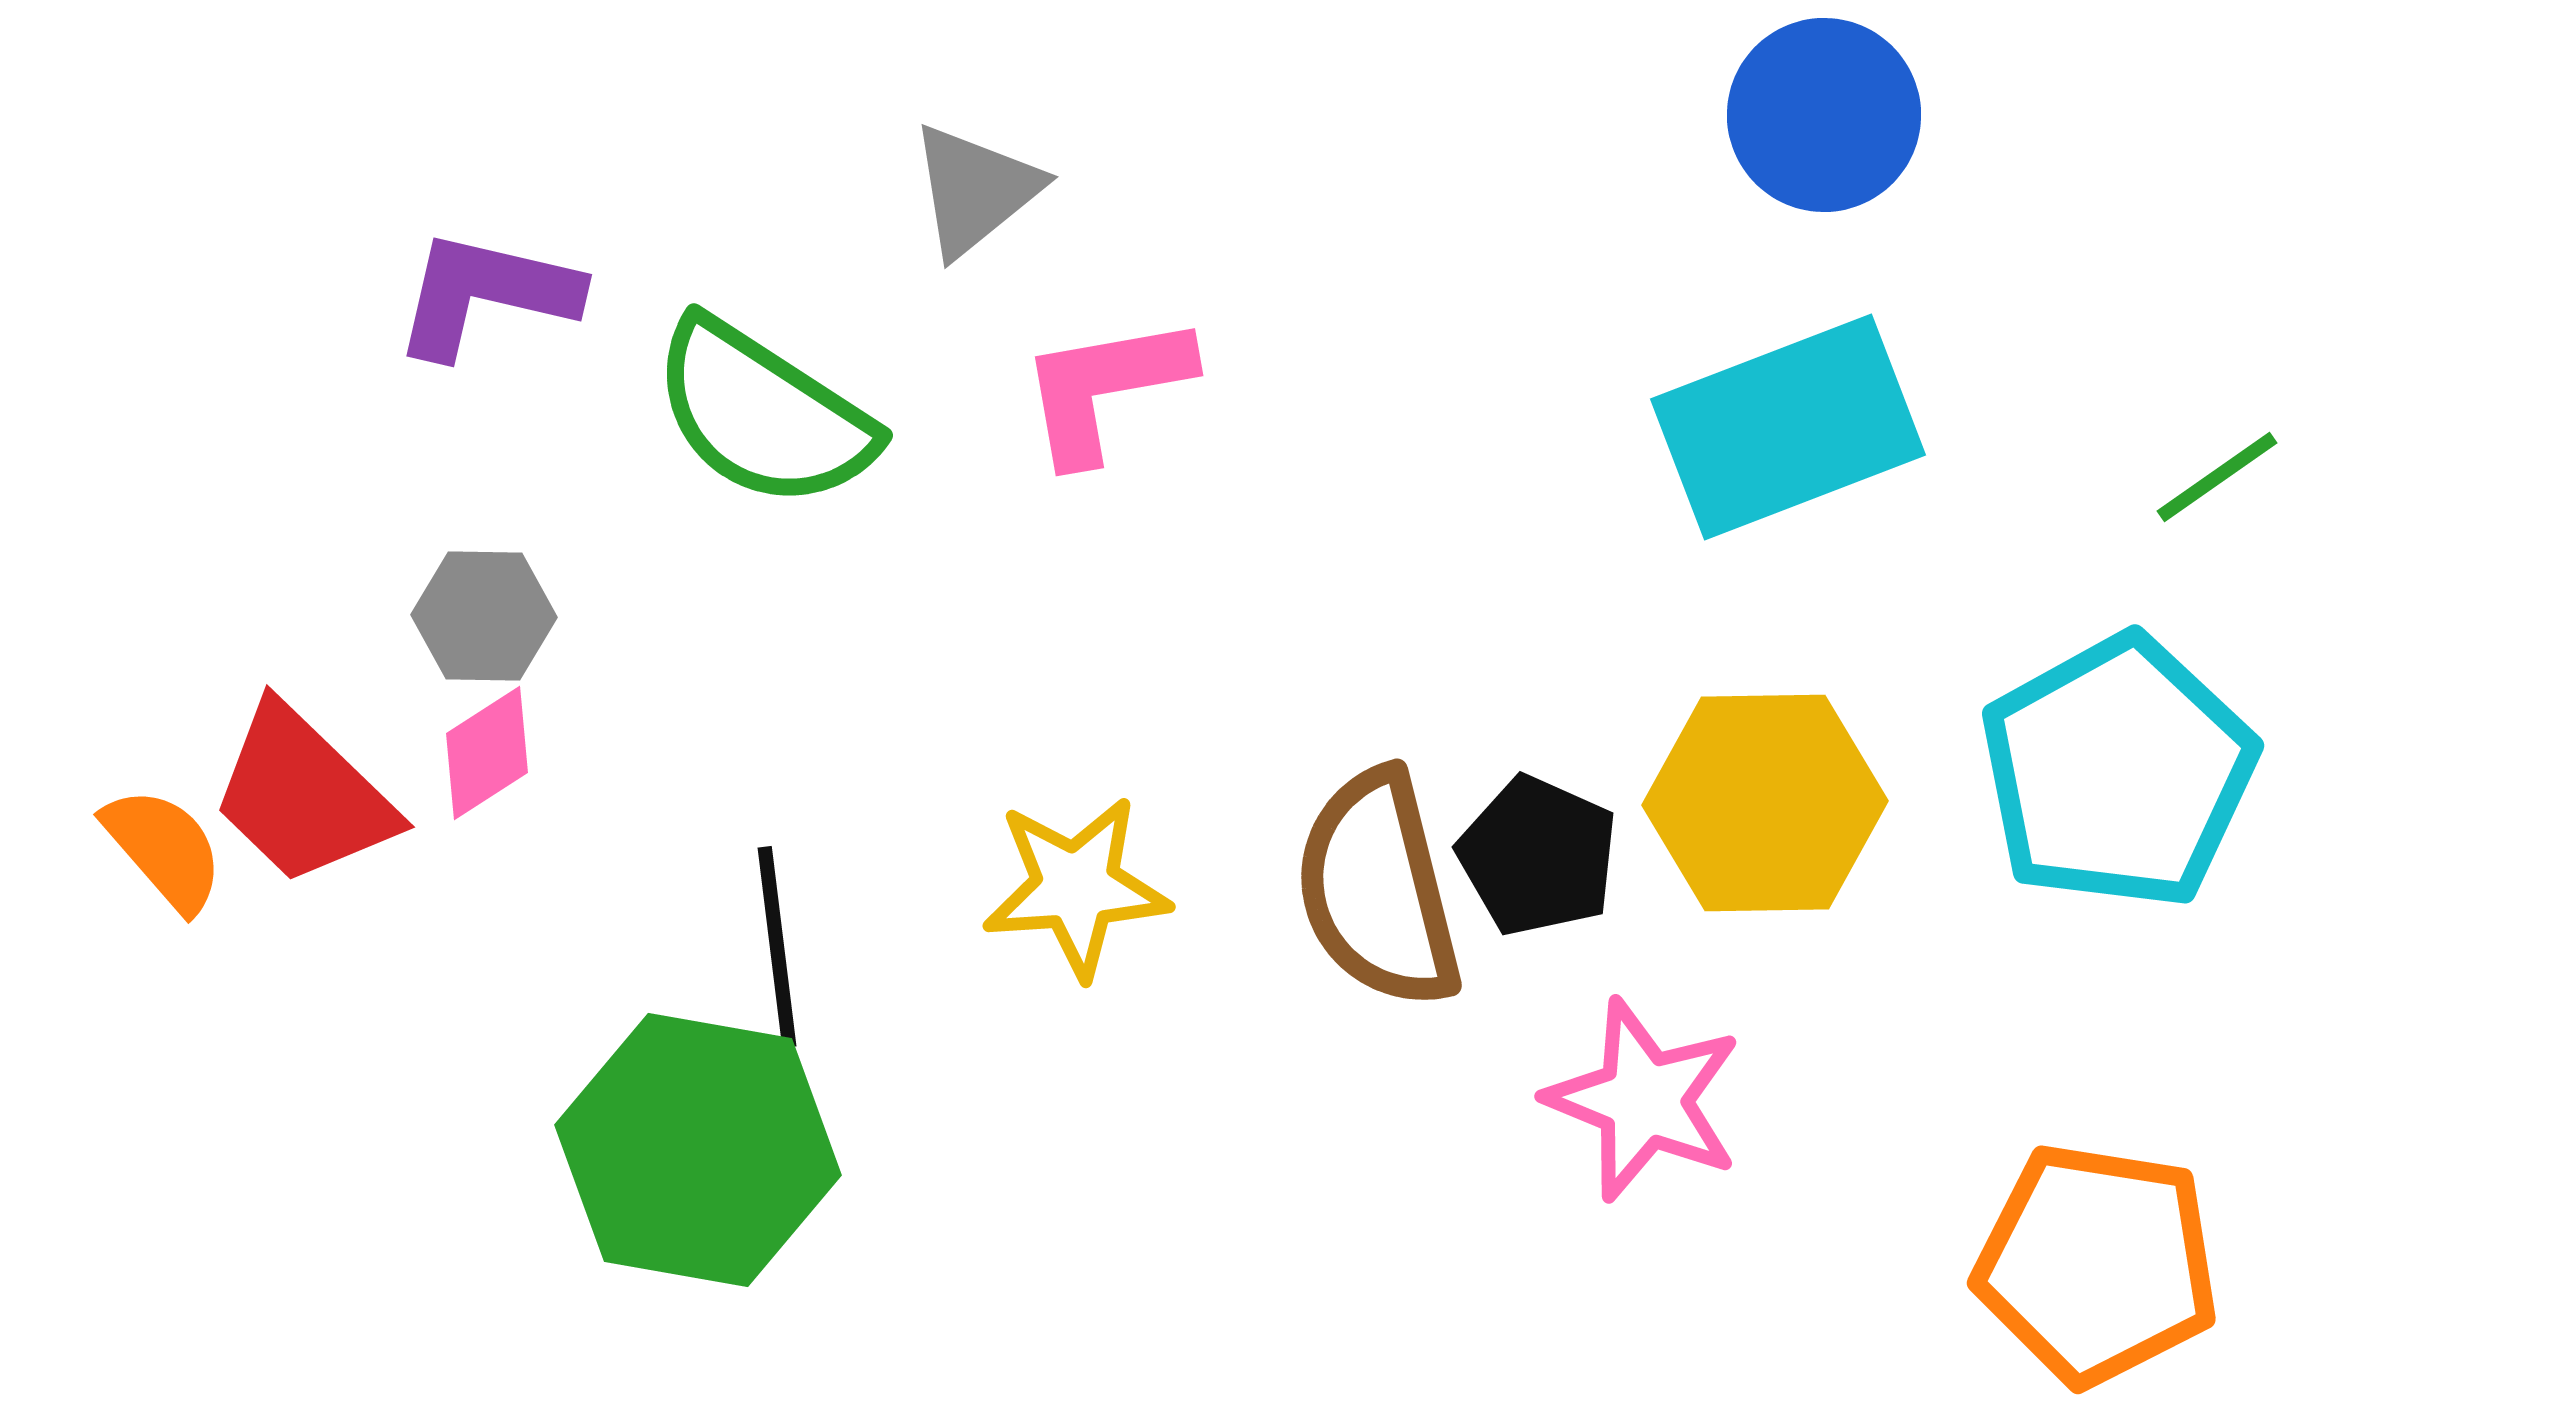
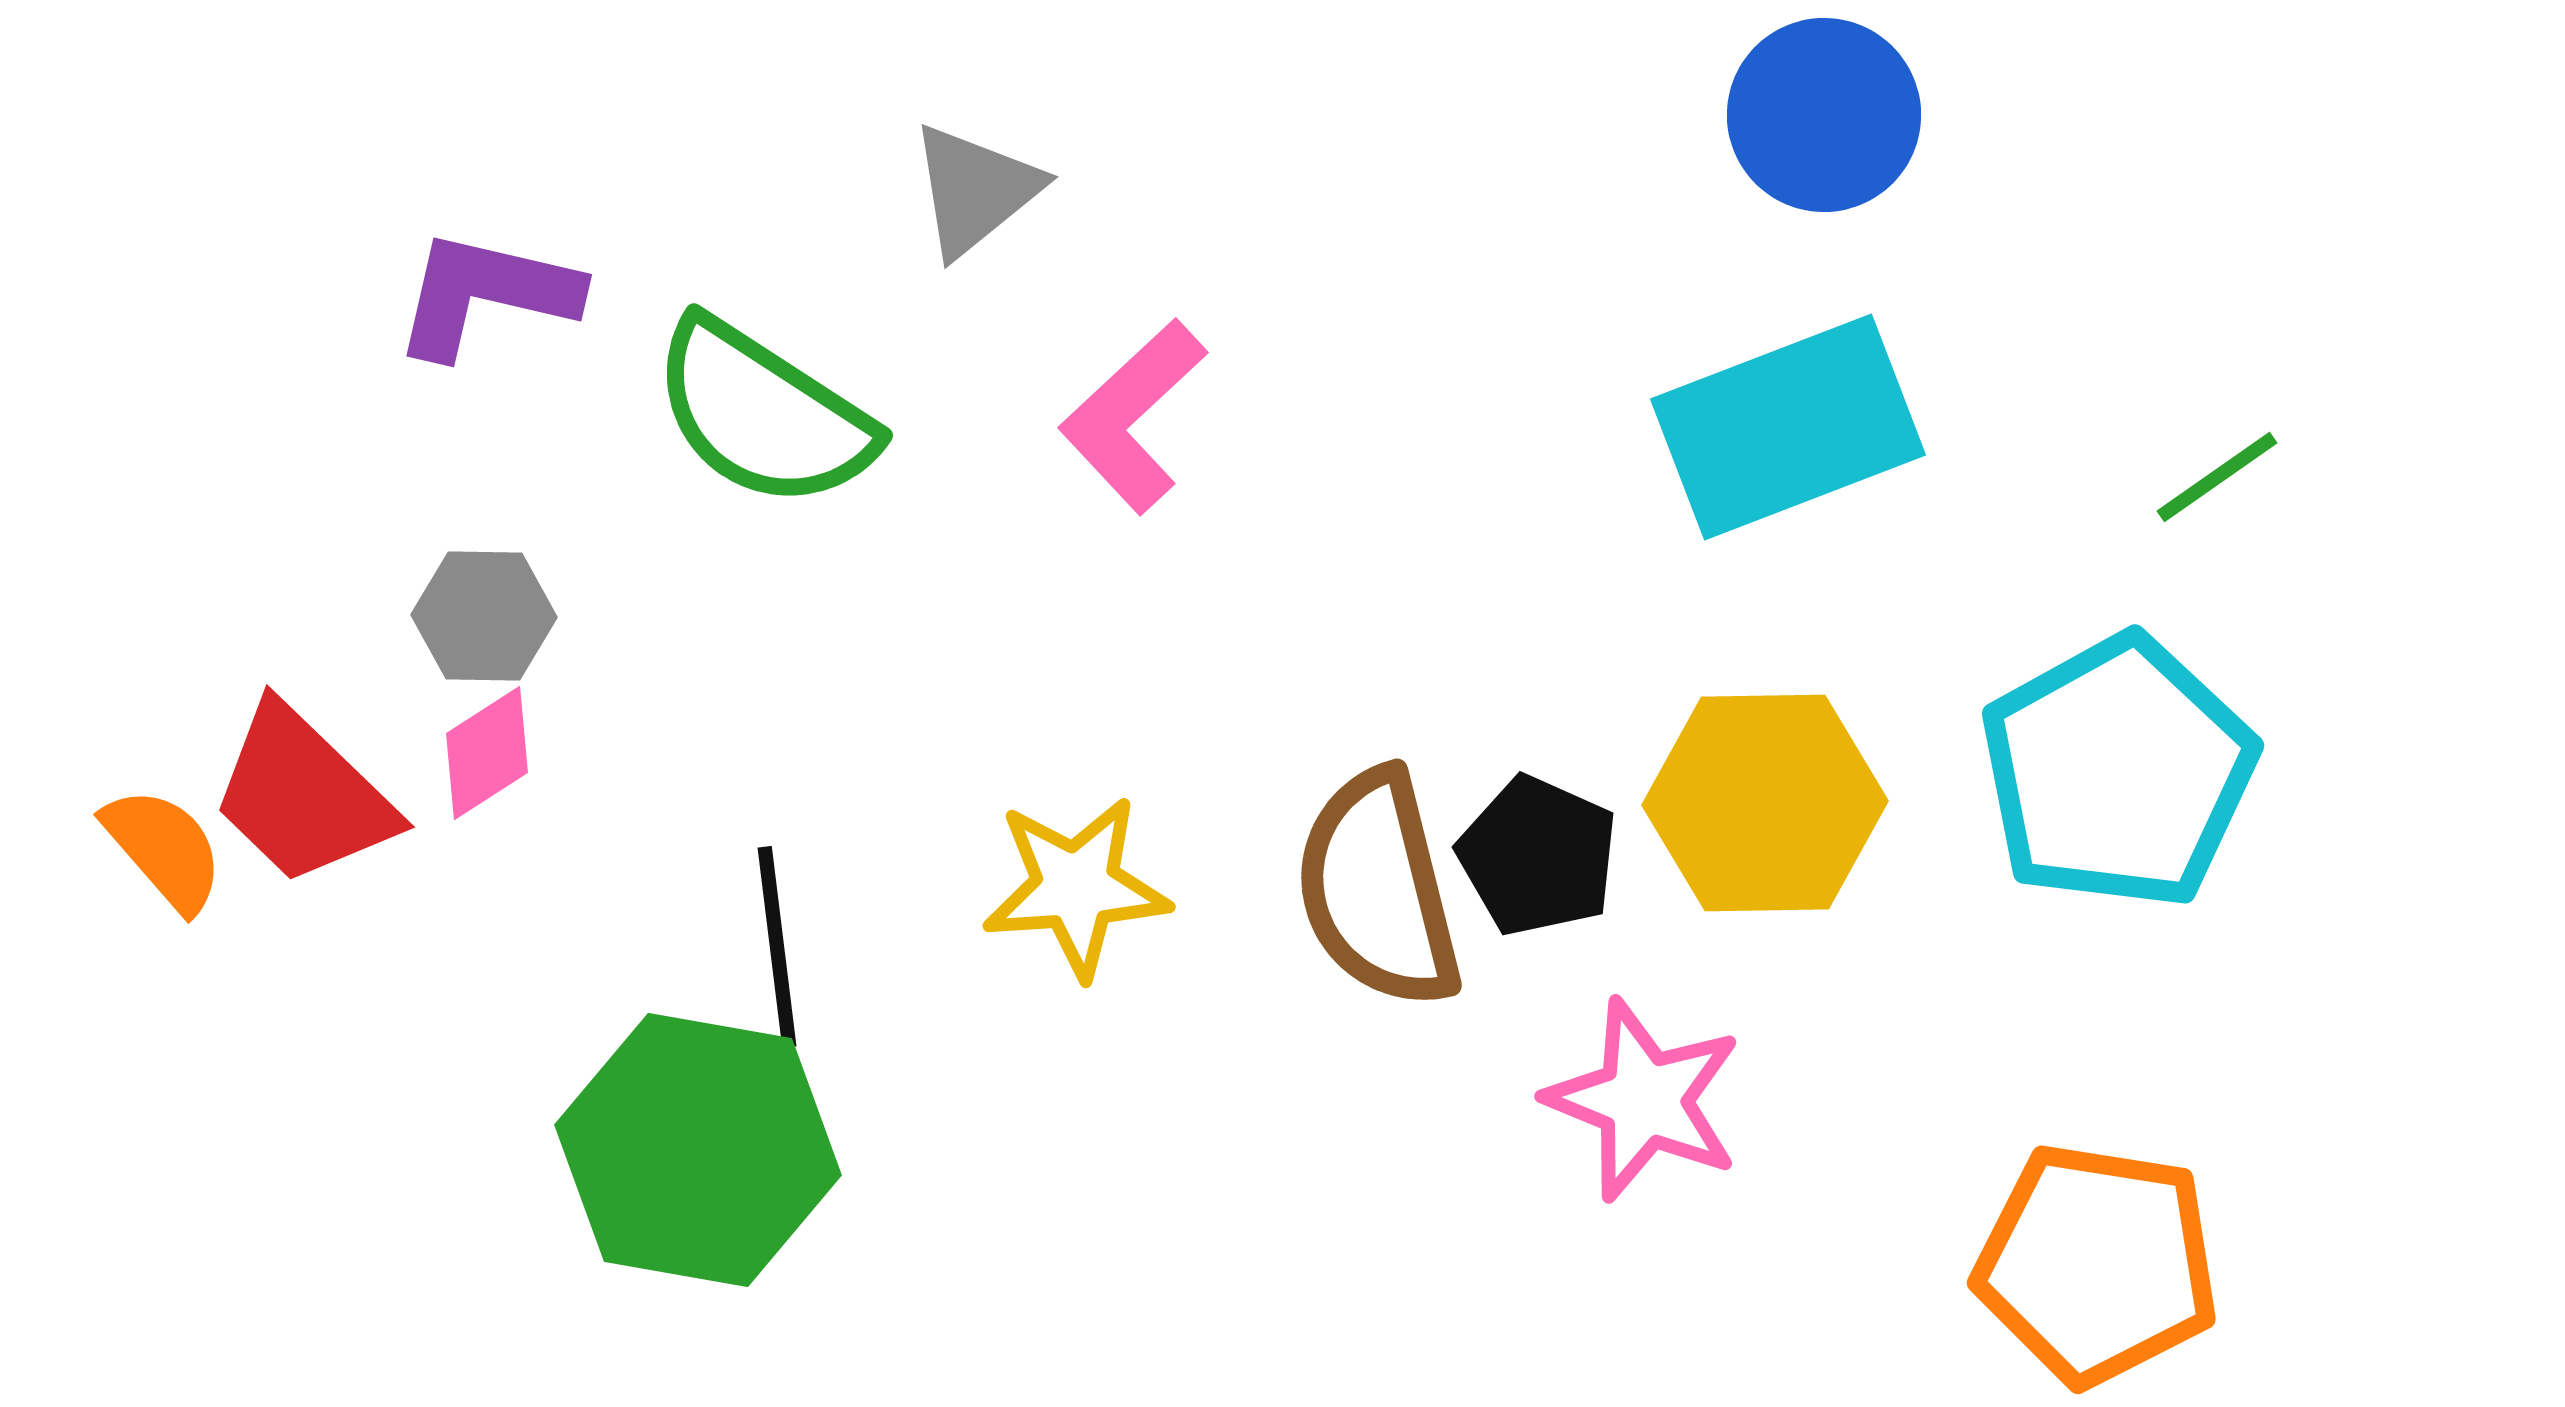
pink L-shape: moved 28 px right, 28 px down; rotated 33 degrees counterclockwise
